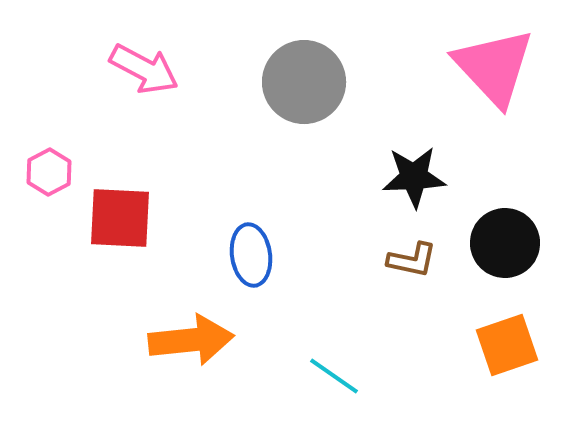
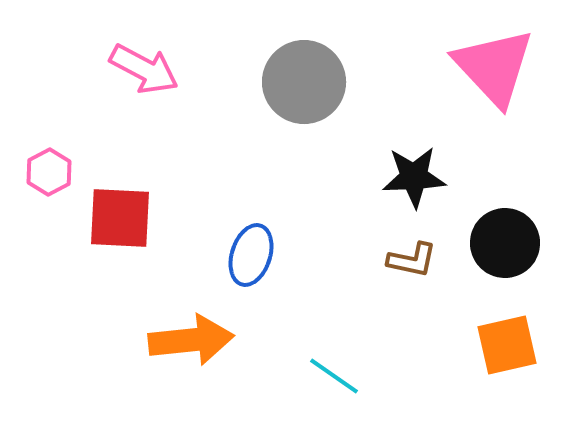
blue ellipse: rotated 26 degrees clockwise
orange square: rotated 6 degrees clockwise
